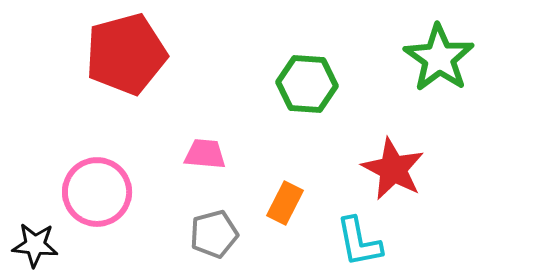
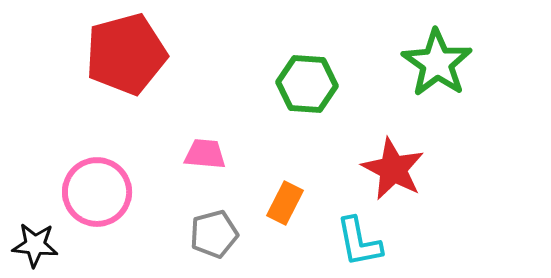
green star: moved 2 px left, 5 px down
